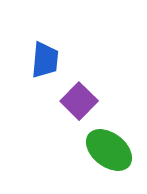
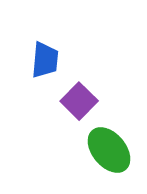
green ellipse: rotated 12 degrees clockwise
